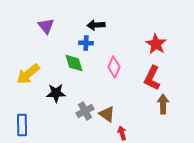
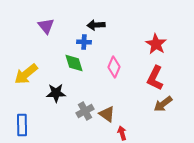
blue cross: moved 2 px left, 1 px up
yellow arrow: moved 2 px left
red L-shape: moved 3 px right
brown arrow: rotated 126 degrees counterclockwise
